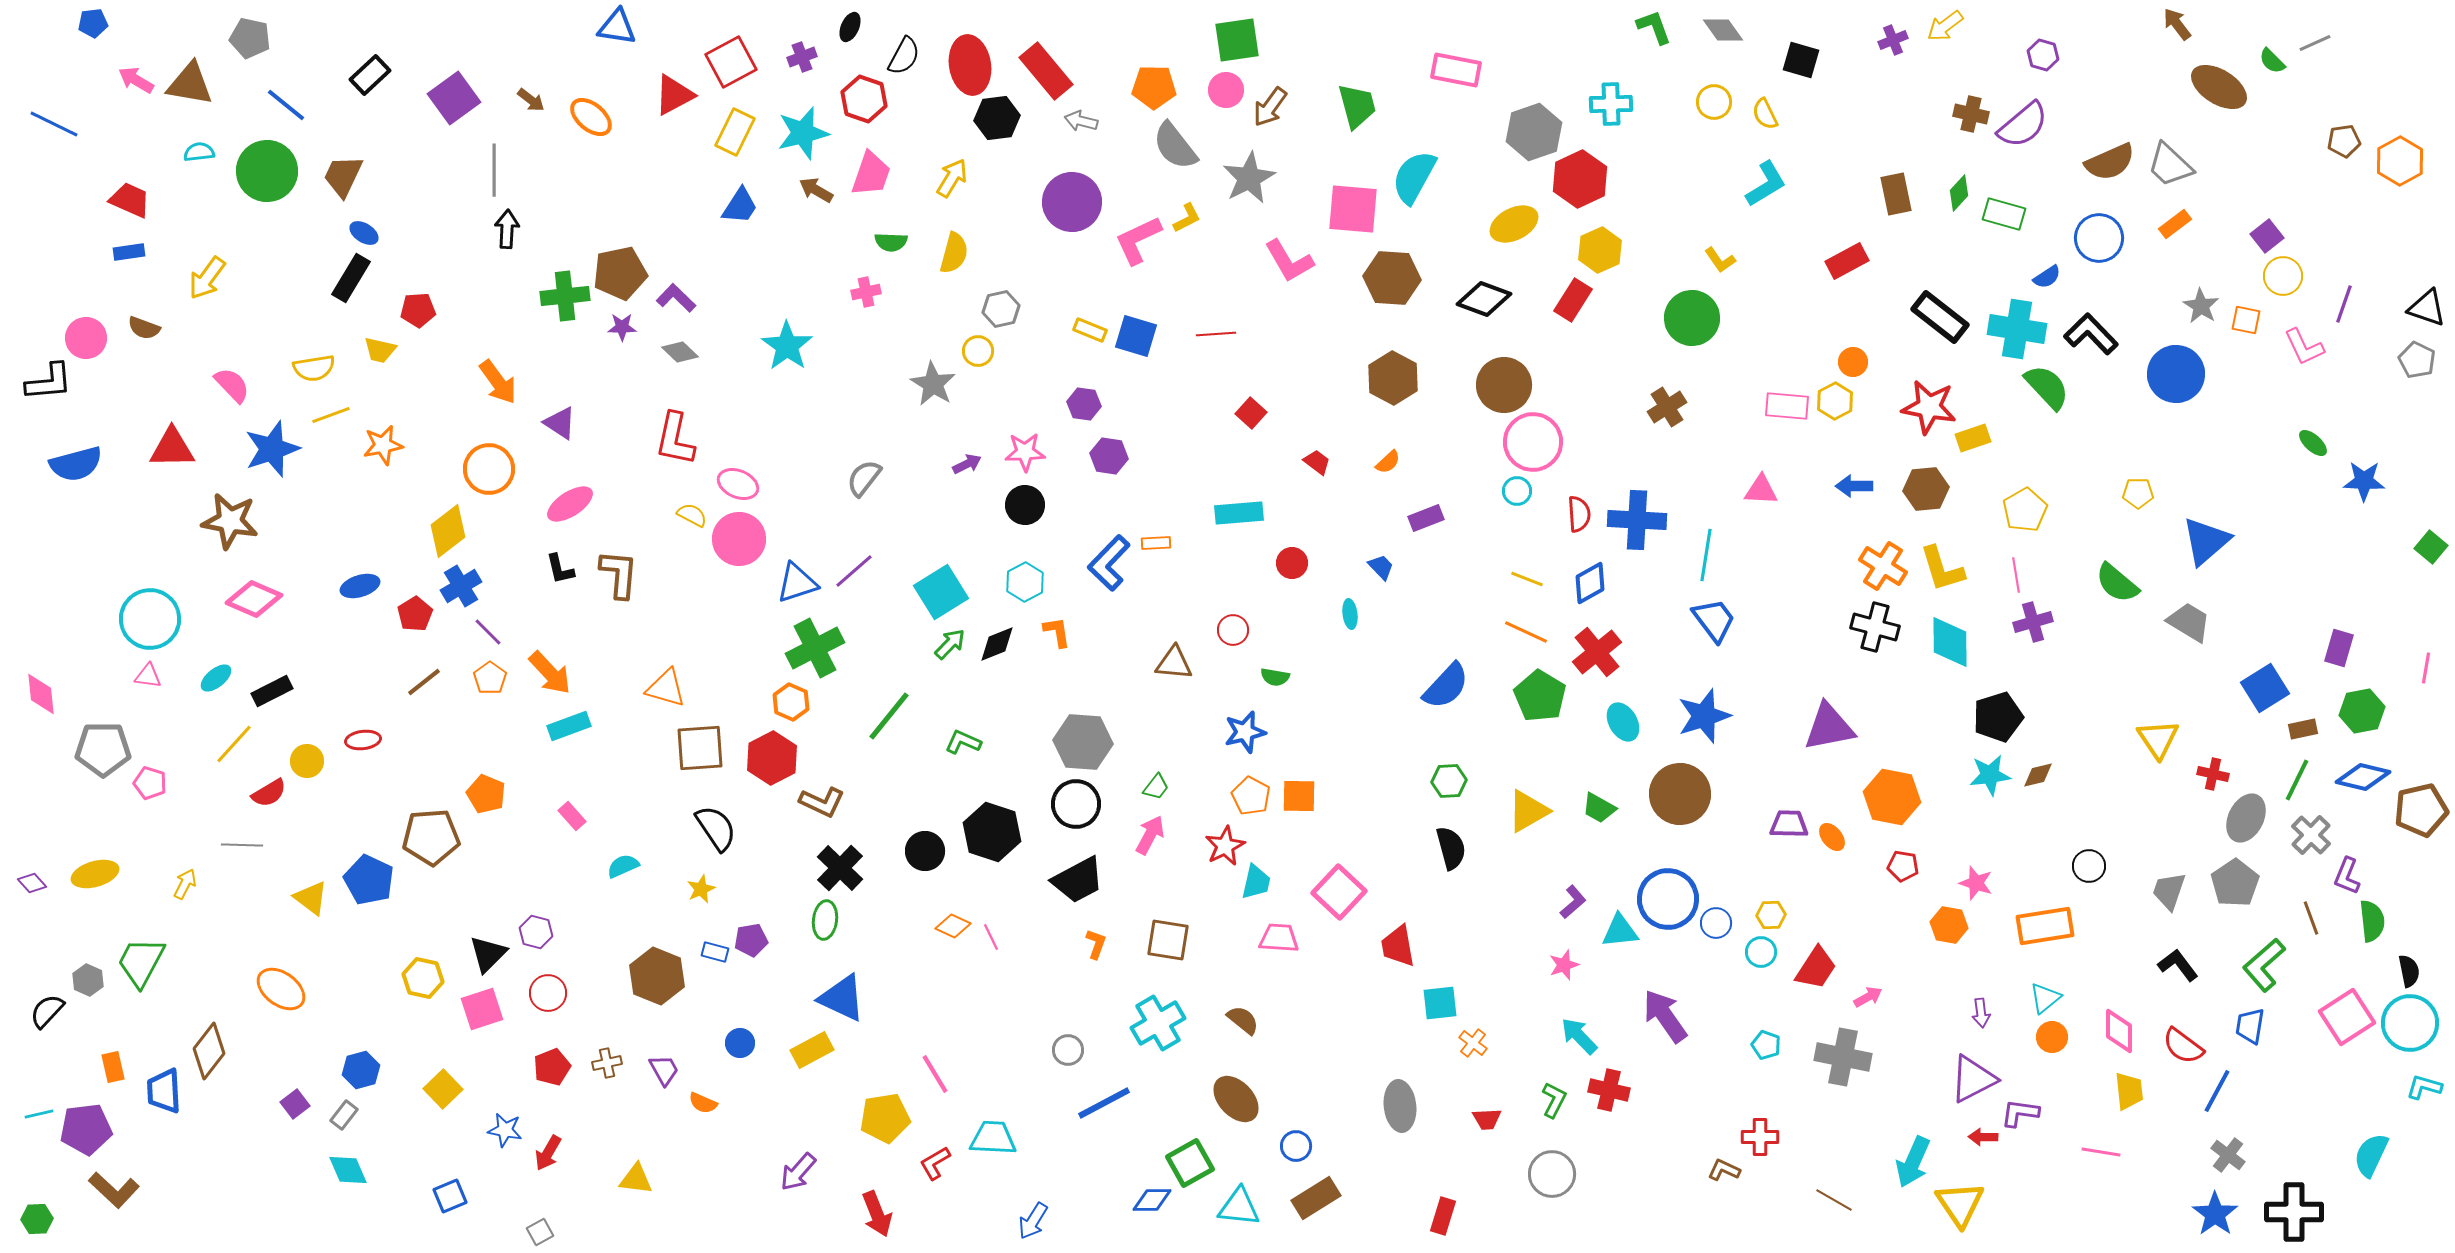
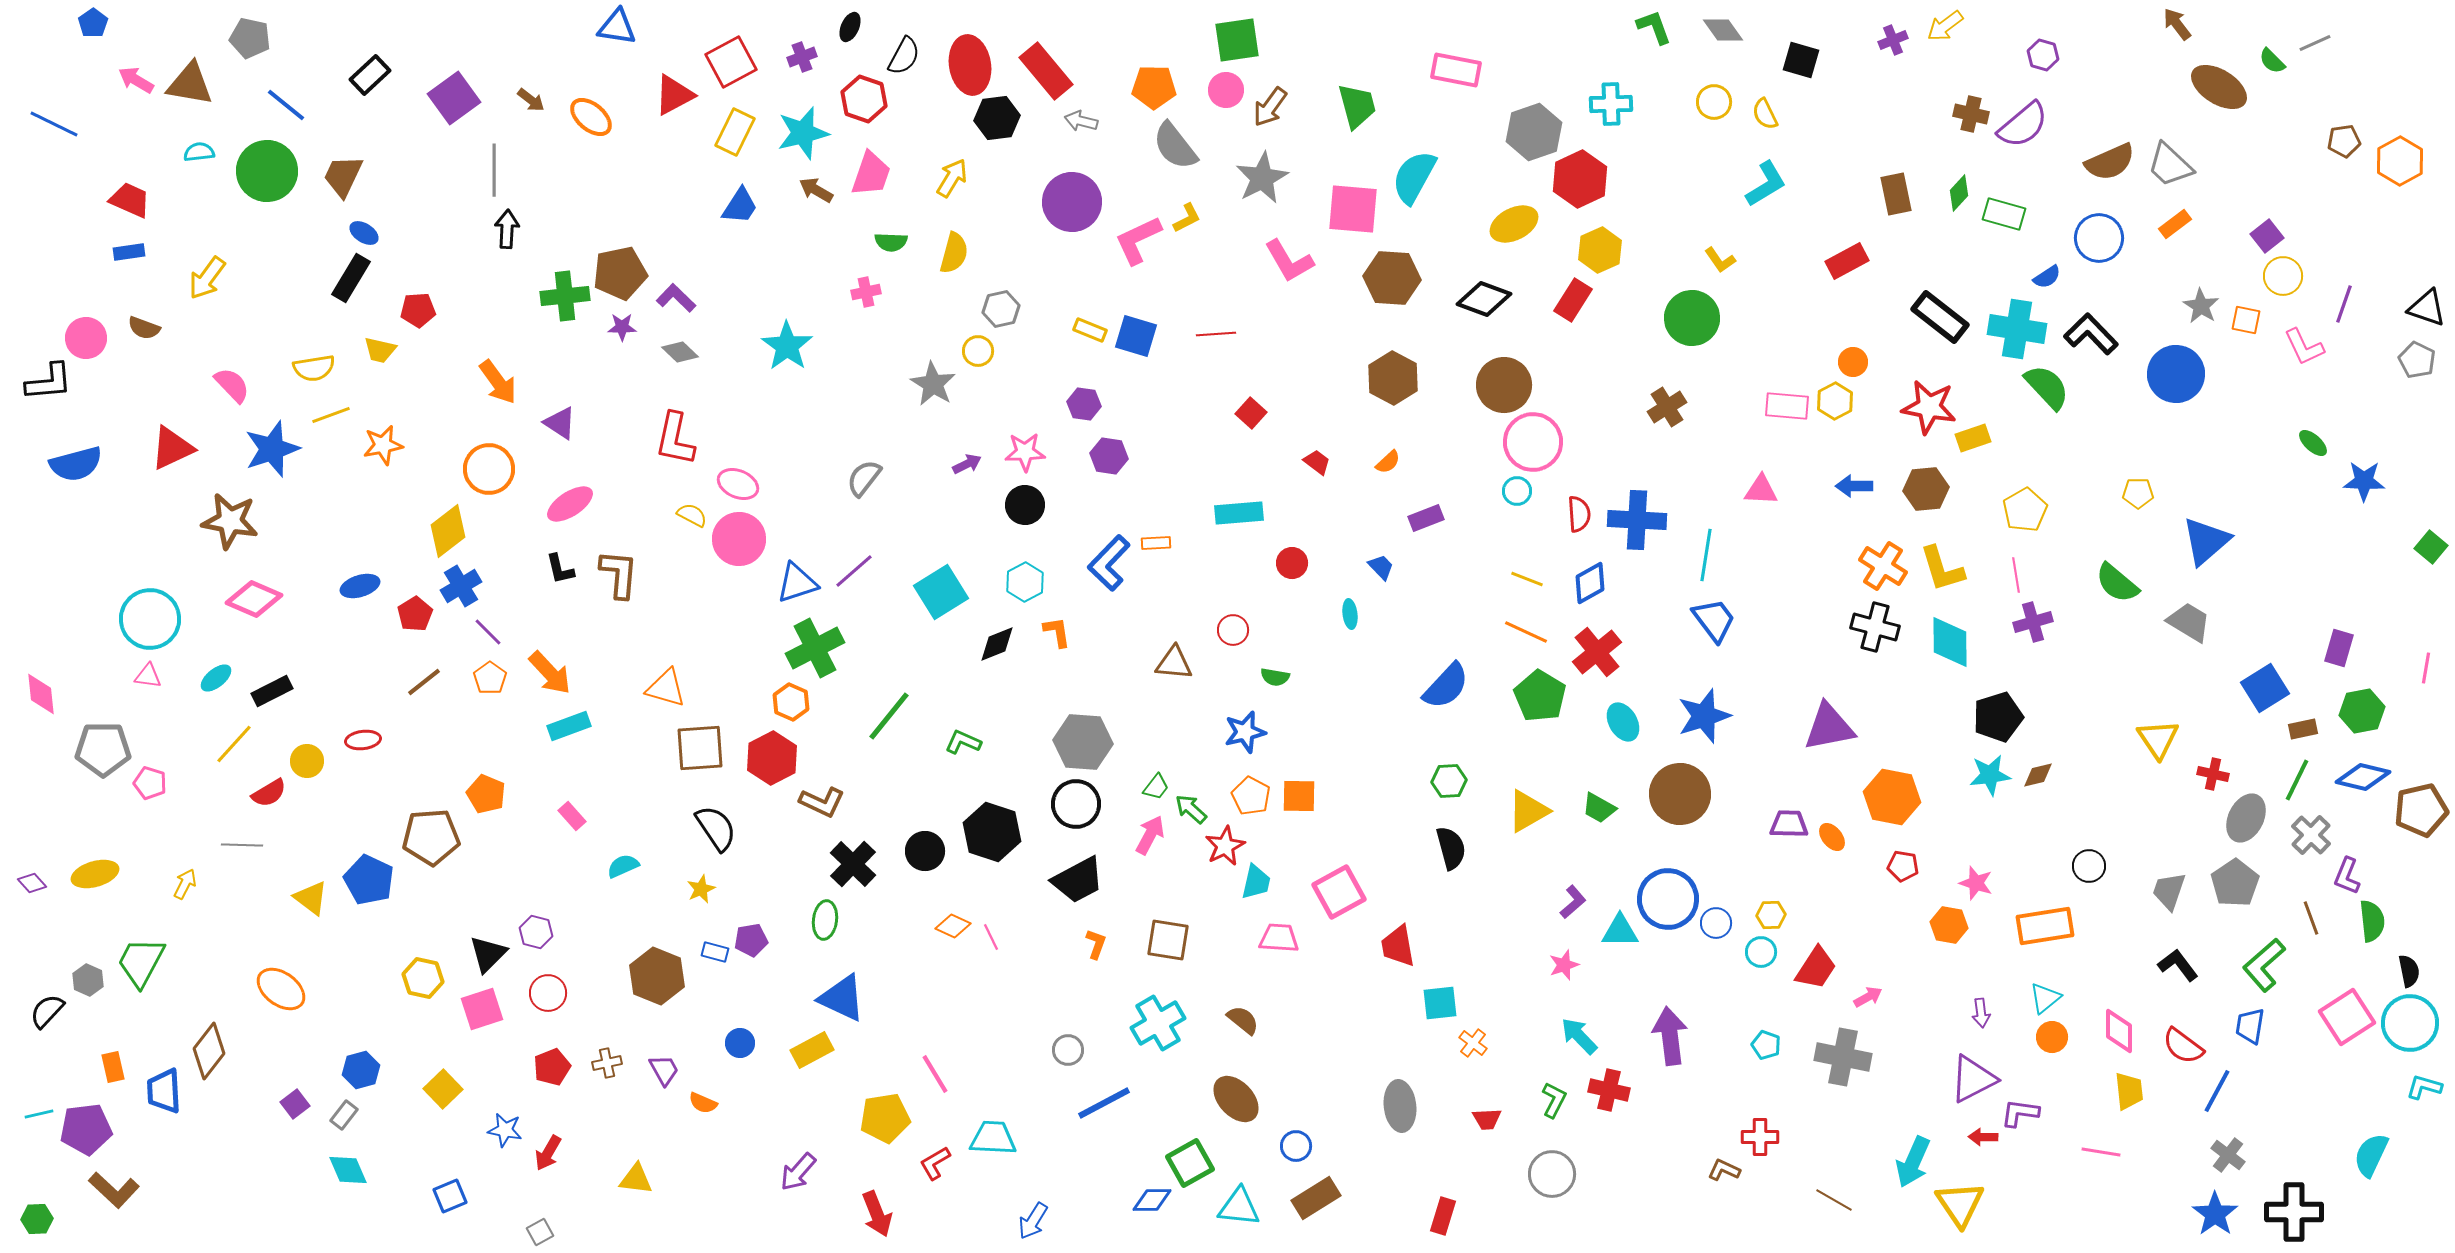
blue pentagon at (93, 23): rotated 28 degrees counterclockwise
gray star at (1249, 178): moved 13 px right
red triangle at (172, 448): rotated 24 degrees counterclockwise
green arrow at (950, 644): moved 241 px right, 165 px down; rotated 92 degrees counterclockwise
black cross at (840, 868): moved 13 px right, 4 px up
pink square at (1339, 892): rotated 18 degrees clockwise
cyan triangle at (1620, 931): rotated 6 degrees clockwise
purple arrow at (1665, 1016): moved 5 px right, 20 px down; rotated 28 degrees clockwise
